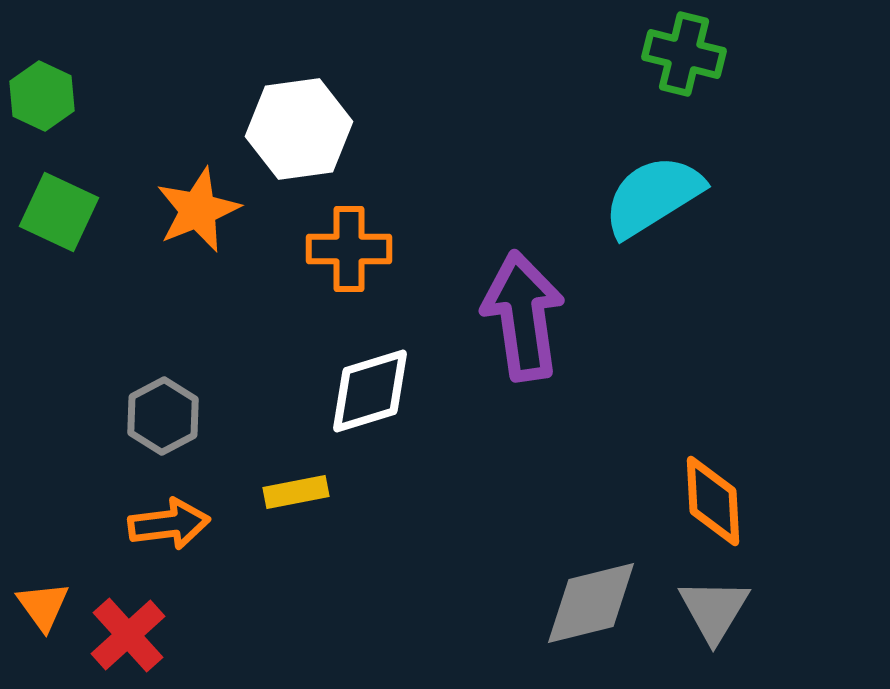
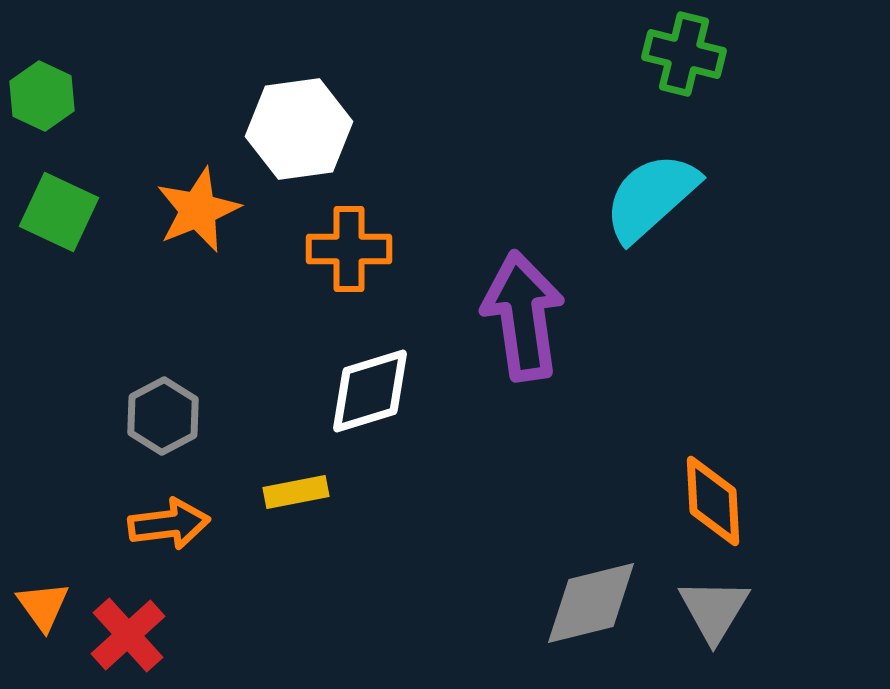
cyan semicircle: moved 2 px left, 1 px down; rotated 10 degrees counterclockwise
